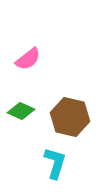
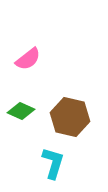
cyan L-shape: moved 2 px left
